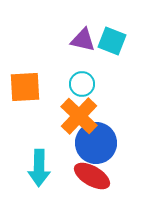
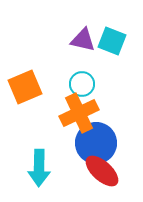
orange square: rotated 20 degrees counterclockwise
orange cross: moved 3 px up; rotated 21 degrees clockwise
red ellipse: moved 10 px right, 5 px up; rotated 12 degrees clockwise
